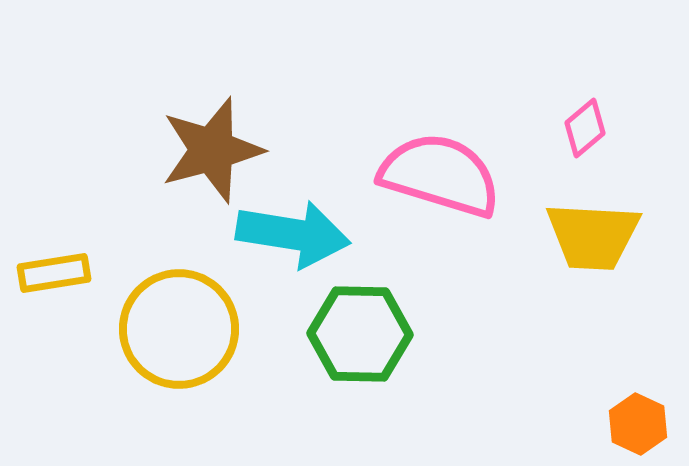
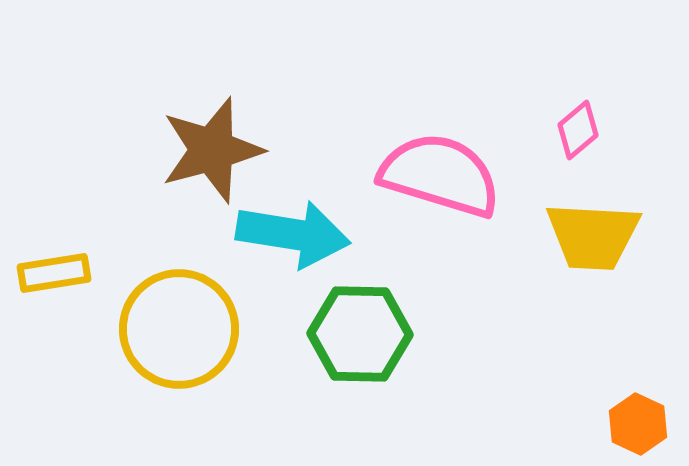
pink diamond: moved 7 px left, 2 px down
